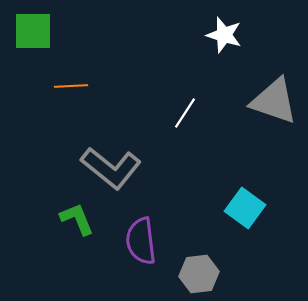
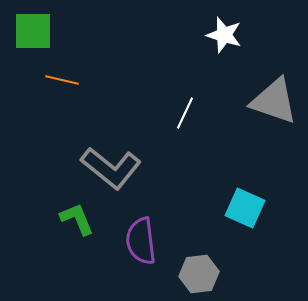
orange line: moved 9 px left, 6 px up; rotated 16 degrees clockwise
white line: rotated 8 degrees counterclockwise
cyan square: rotated 12 degrees counterclockwise
